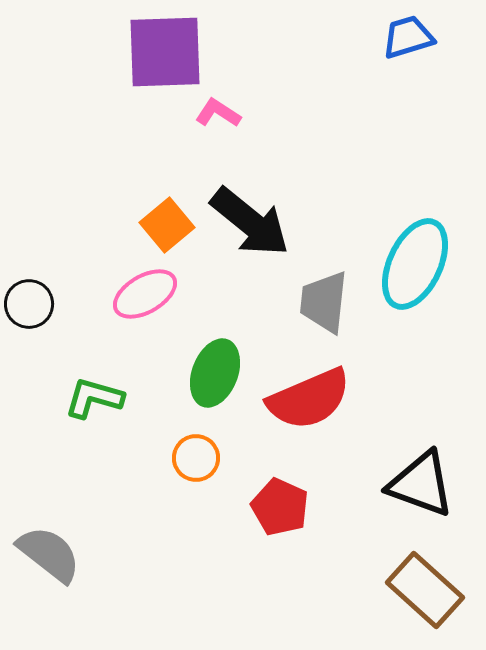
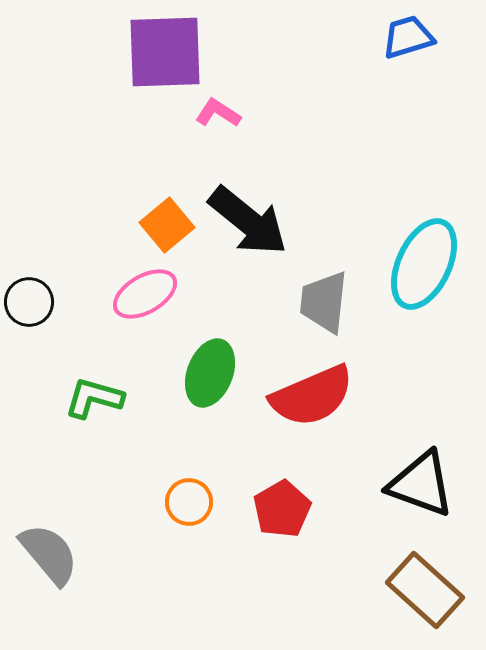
black arrow: moved 2 px left, 1 px up
cyan ellipse: moved 9 px right
black circle: moved 2 px up
green ellipse: moved 5 px left
red semicircle: moved 3 px right, 3 px up
orange circle: moved 7 px left, 44 px down
red pentagon: moved 2 px right, 2 px down; rotated 18 degrees clockwise
gray semicircle: rotated 12 degrees clockwise
